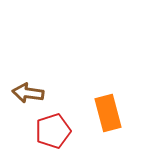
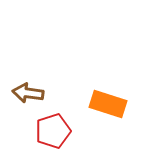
orange rectangle: moved 9 px up; rotated 57 degrees counterclockwise
